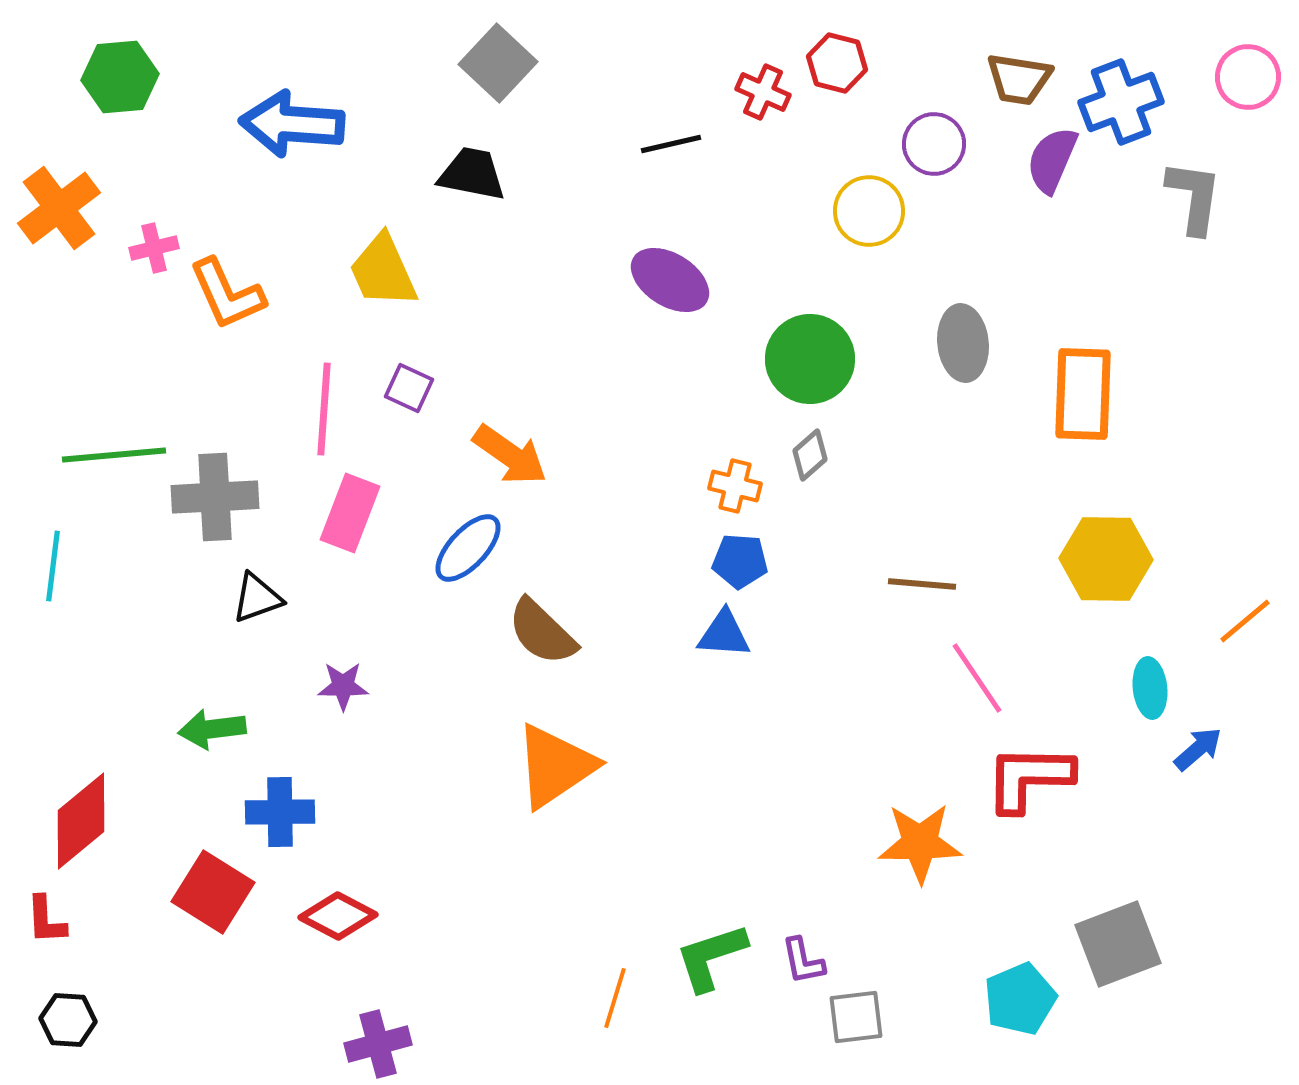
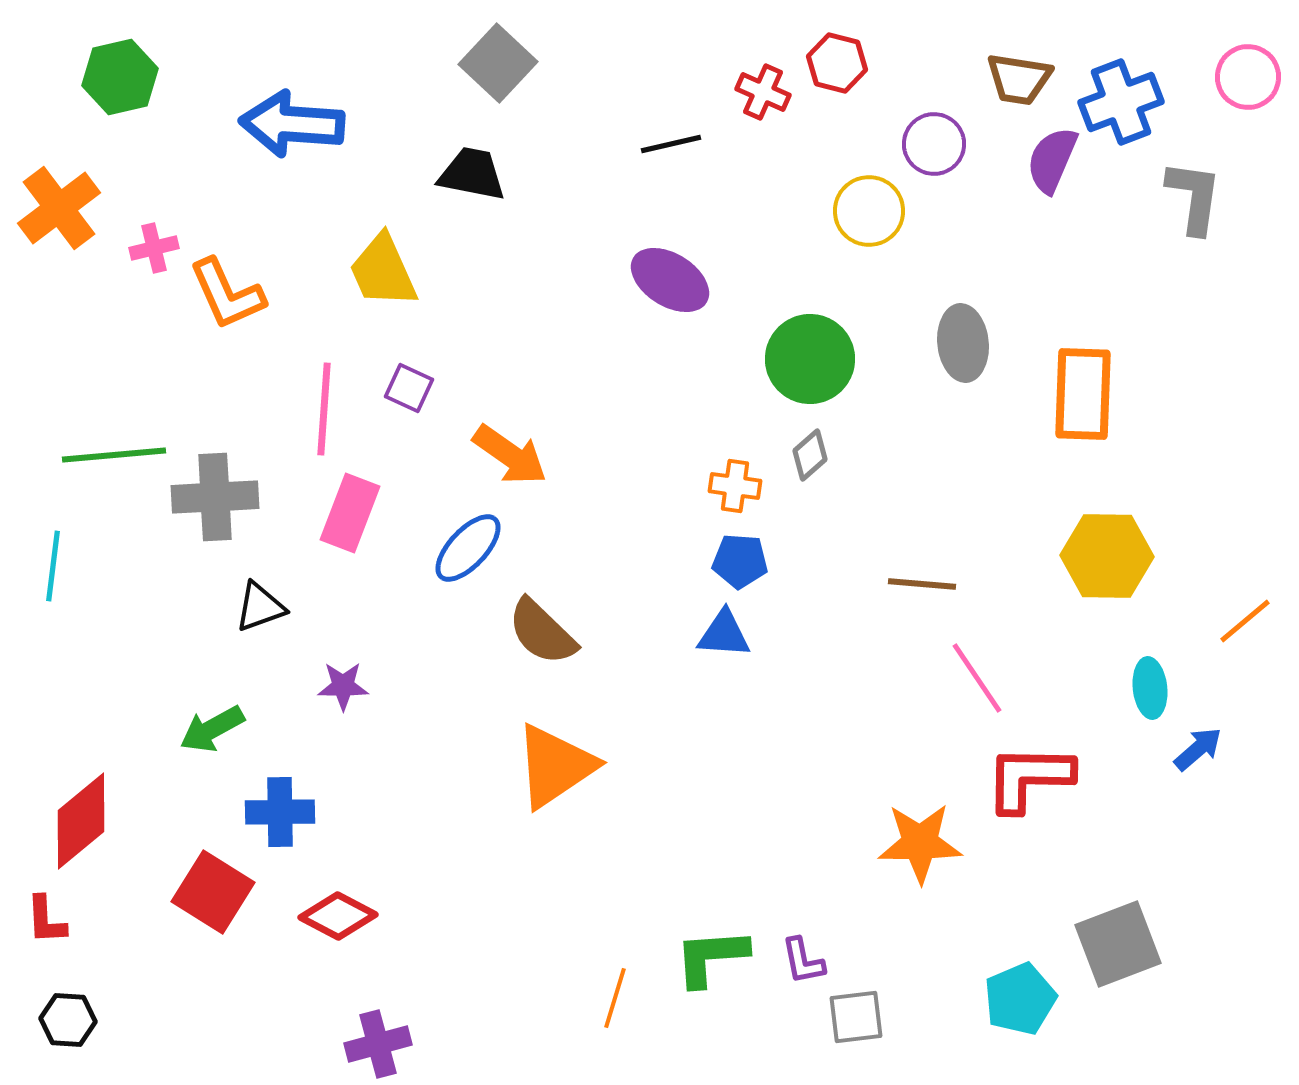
green hexagon at (120, 77): rotated 8 degrees counterclockwise
orange cross at (735, 486): rotated 6 degrees counterclockwise
yellow hexagon at (1106, 559): moved 1 px right, 3 px up
black triangle at (257, 598): moved 3 px right, 9 px down
green arrow at (212, 729): rotated 22 degrees counterclockwise
green L-shape at (711, 957): rotated 14 degrees clockwise
